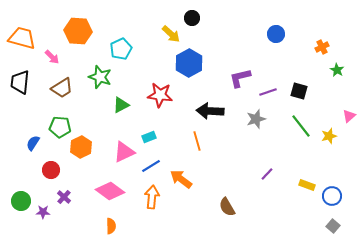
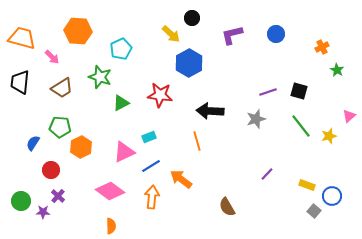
purple L-shape at (240, 78): moved 8 px left, 43 px up
green triangle at (121, 105): moved 2 px up
purple cross at (64, 197): moved 6 px left, 1 px up
gray square at (333, 226): moved 19 px left, 15 px up
